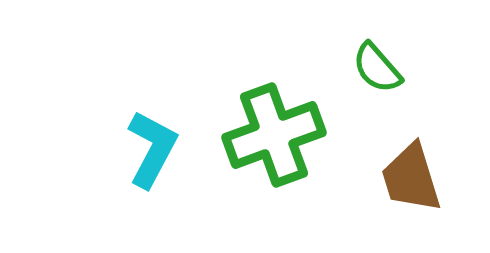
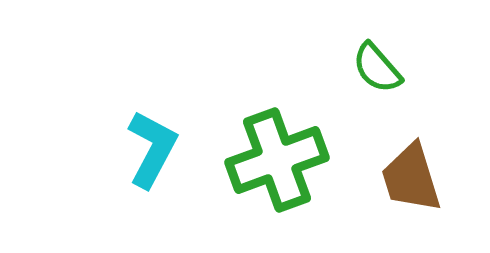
green cross: moved 3 px right, 25 px down
